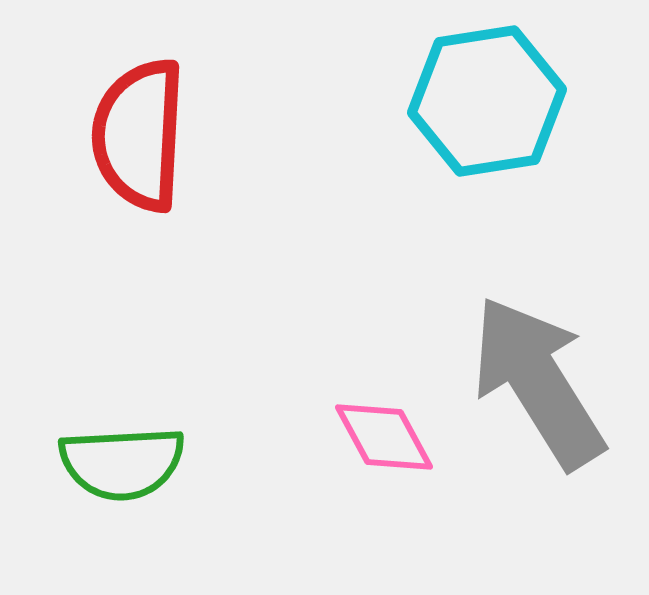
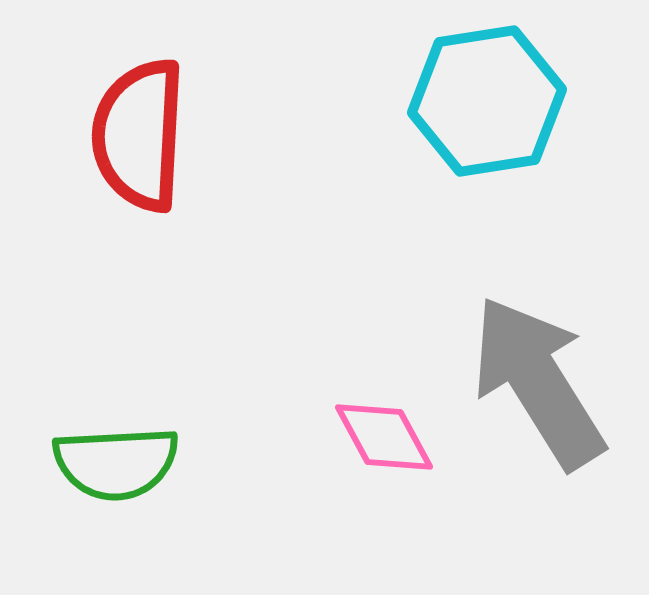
green semicircle: moved 6 px left
